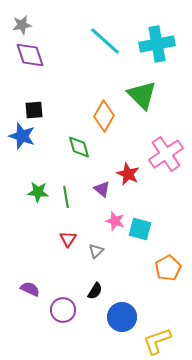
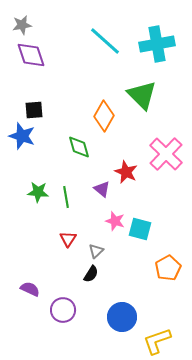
purple diamond: moved 1 px right
pink cross: rotated 12 degrees counterclockwise
red star: moved 2 px left, 2 px up
black semicircle: moved 4 px left, 17 px up
